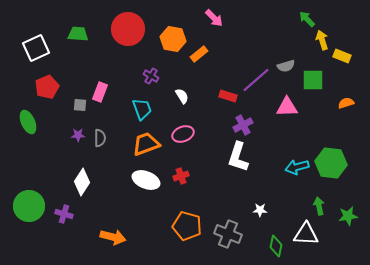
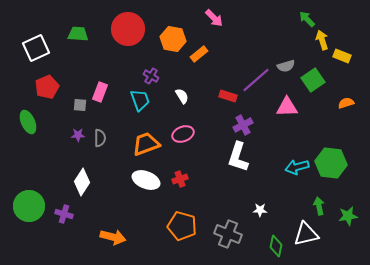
green square at (313, 80): rotated 35 degrees counterclockwise
cyan trapezoid at (142, 109): moved 2 px left, 9 px up
red cross at (181, 176): moved 1 px left, 3 px down
orange pentagon at (187, 226): moved 5 px left
white triangle at (306, 234): rotated 16 degrees counterclockwise
